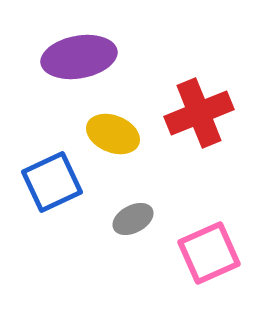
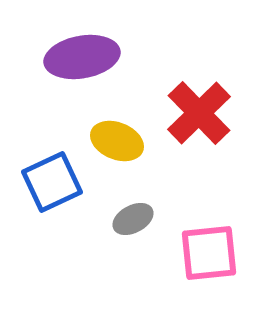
purple ellipse: moved 3 px right
red cross: rotated 22 degrees counterclockwise
yellow ellipse: moved 4 px right, 7 px down
pink square: rotated 18 degrees clockwise
